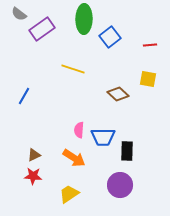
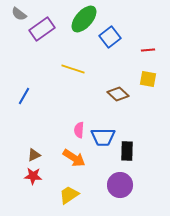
green ellipse: rotated 40 degrees clockwise
red line: moved 2 px left, 5 px down
yellow trapezoid: moved 1 px down
